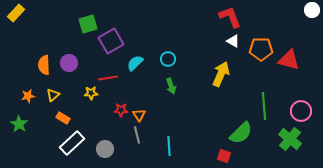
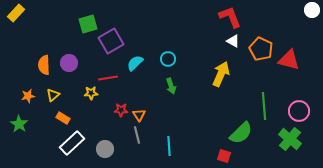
orange pentagon: rotated 25 degrees clockwise
pink circle: moved 2 px left
